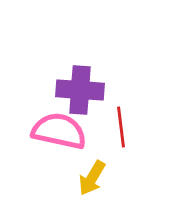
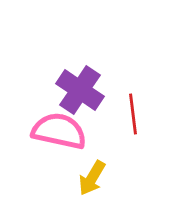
purple cross: rotated 30 degrees clockwise
red line: moved 12 px right, 13 px up
